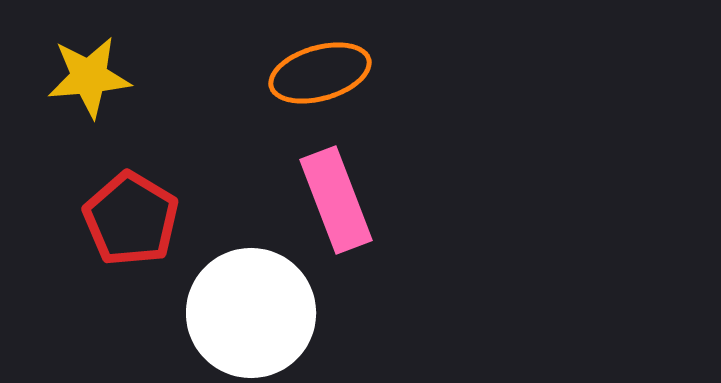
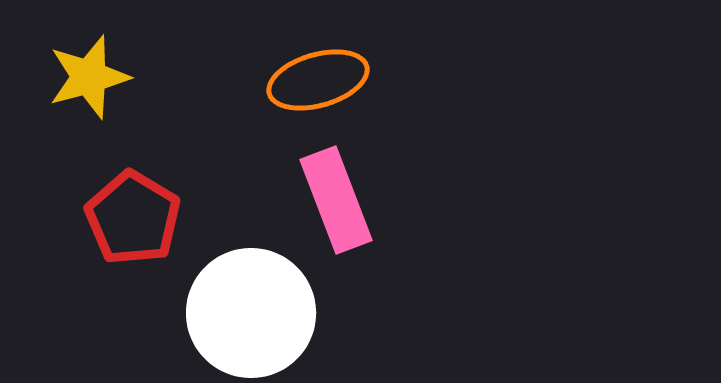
orange ellipse: moved 2 px left, 7 px down
yellow star: rotated 10 degrees counterclockwise
red pentagon: moved 2 px right, 1 px up
